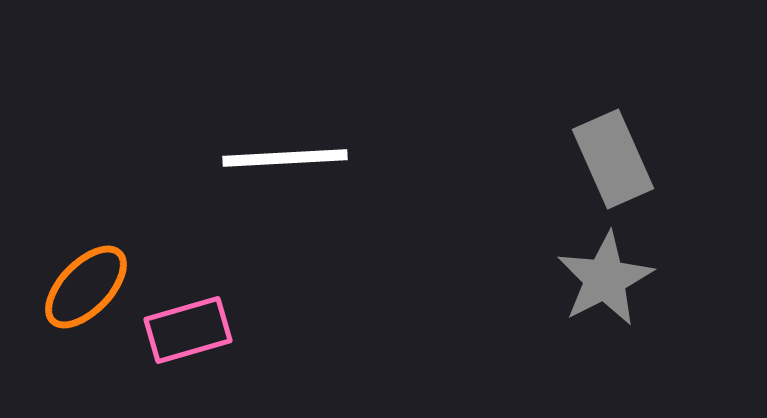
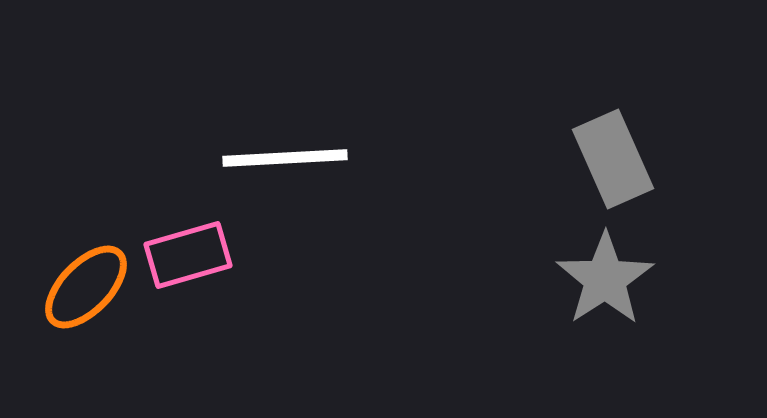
gray star: rotated 6 degrees counterclockwise
pink rectangle: moved 75 px up
